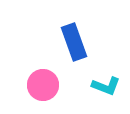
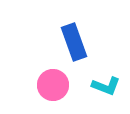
pink circle: moved 10 px right
